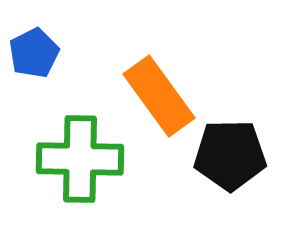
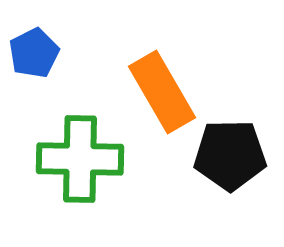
orange rectangle: moved 3 px right, 4 px up; rotated 6 degrees clockwise
